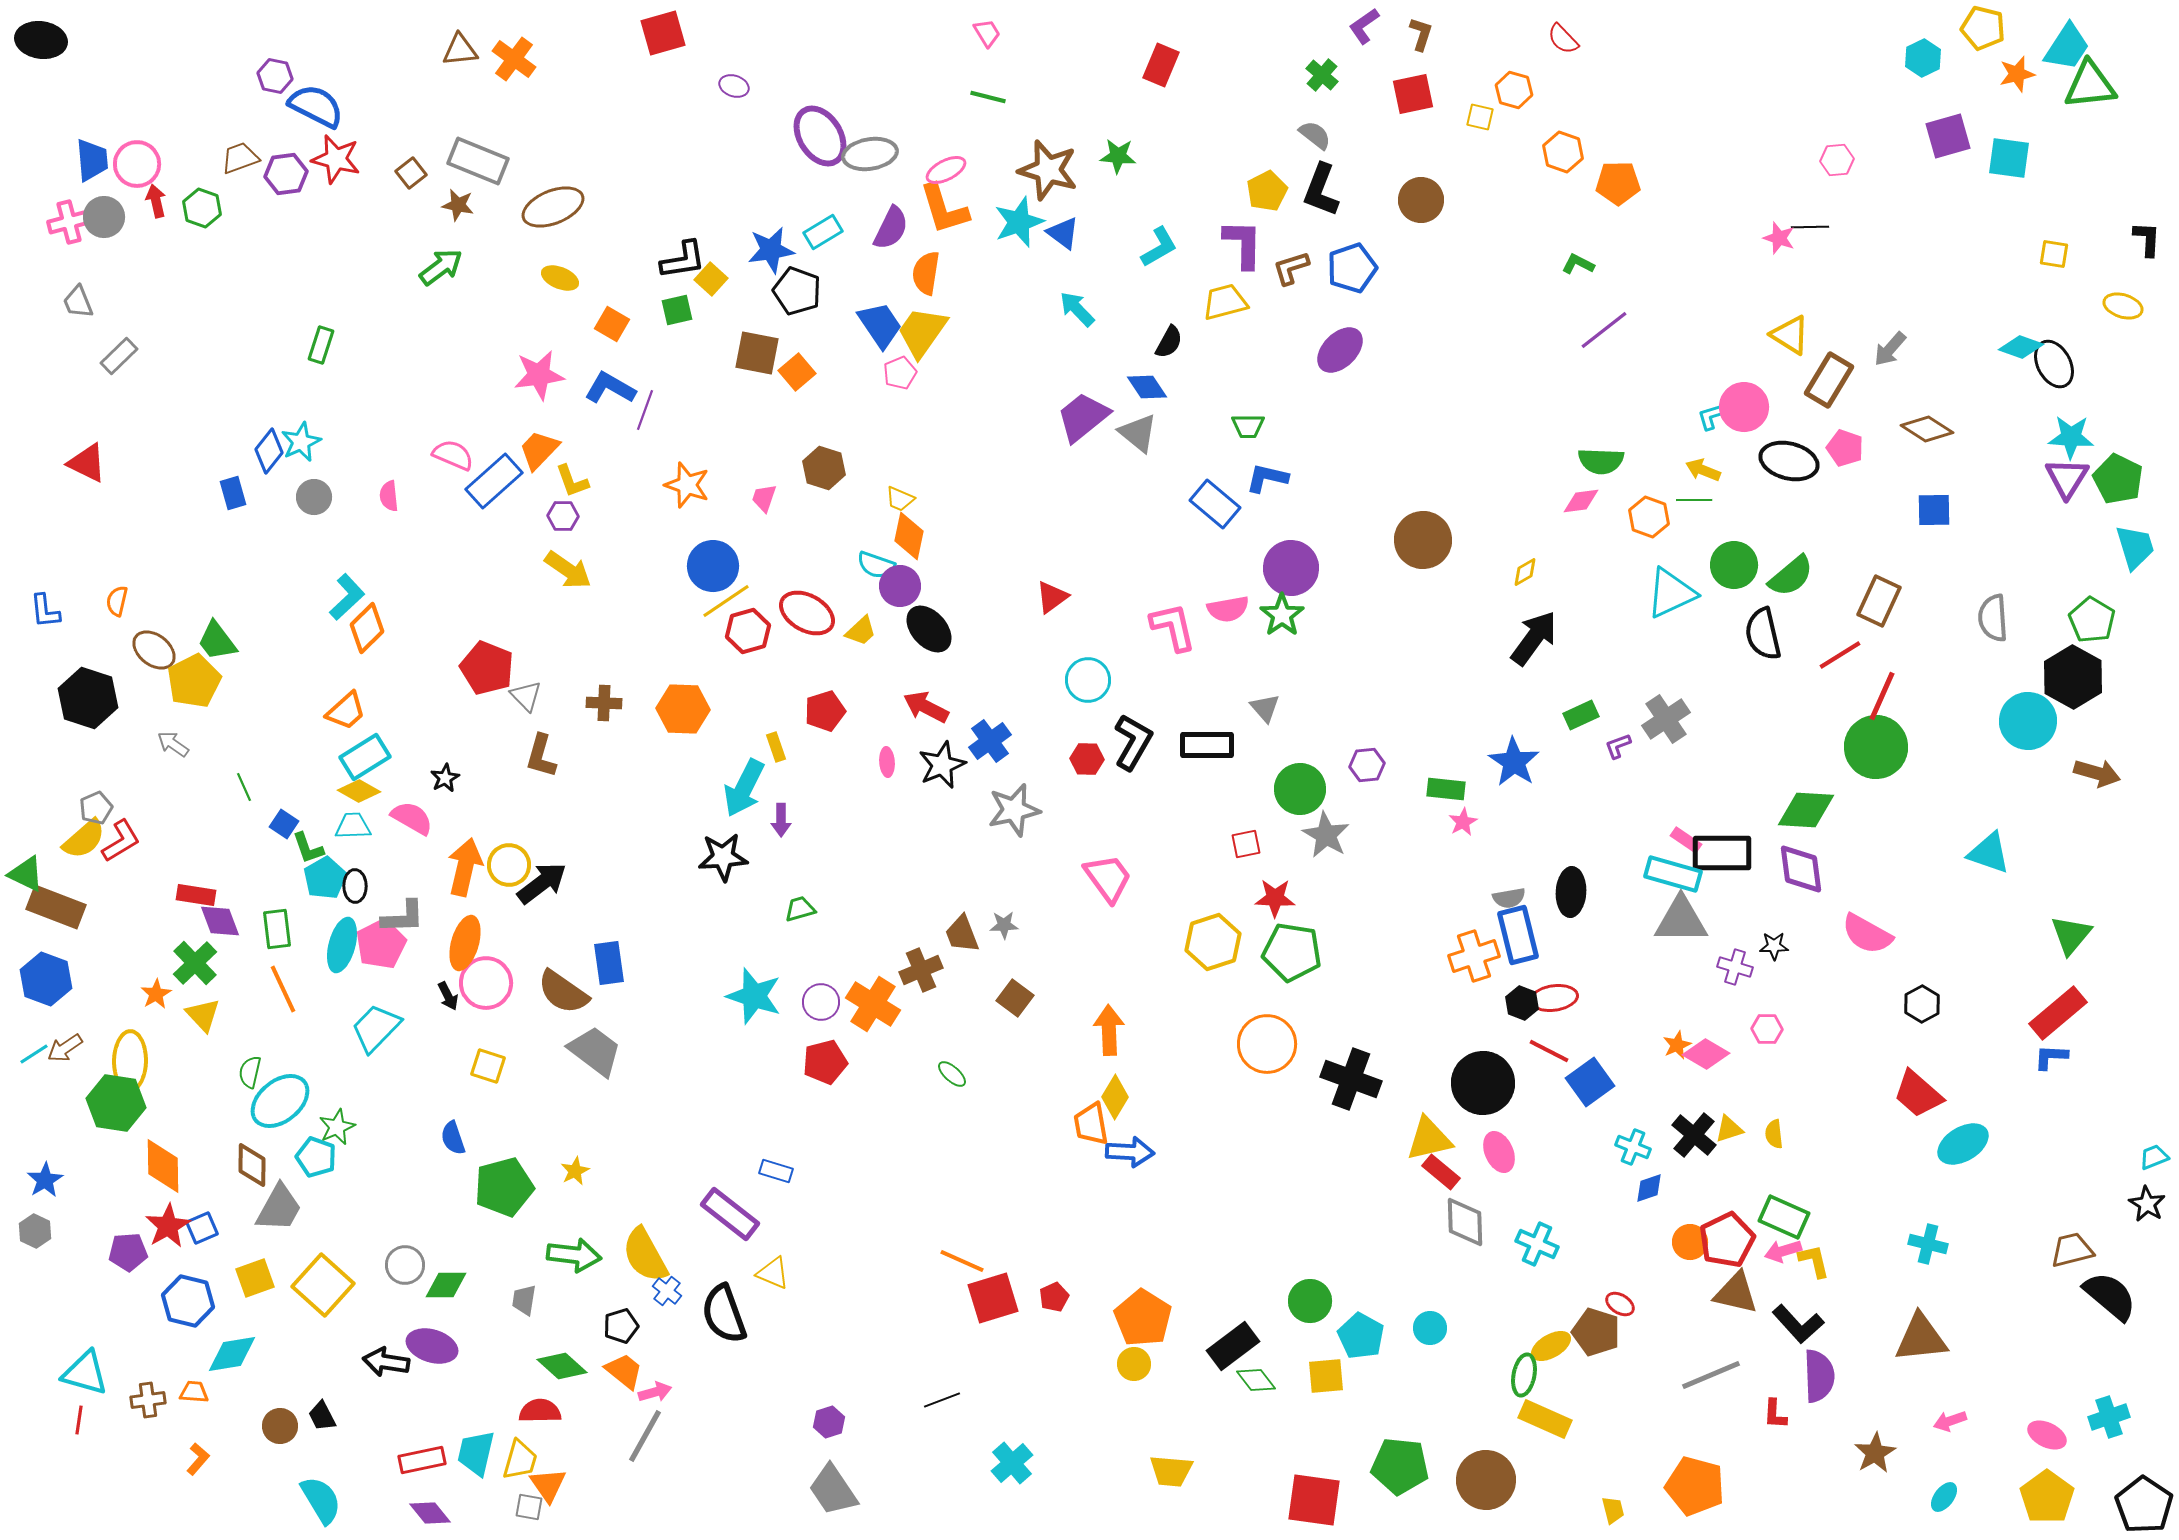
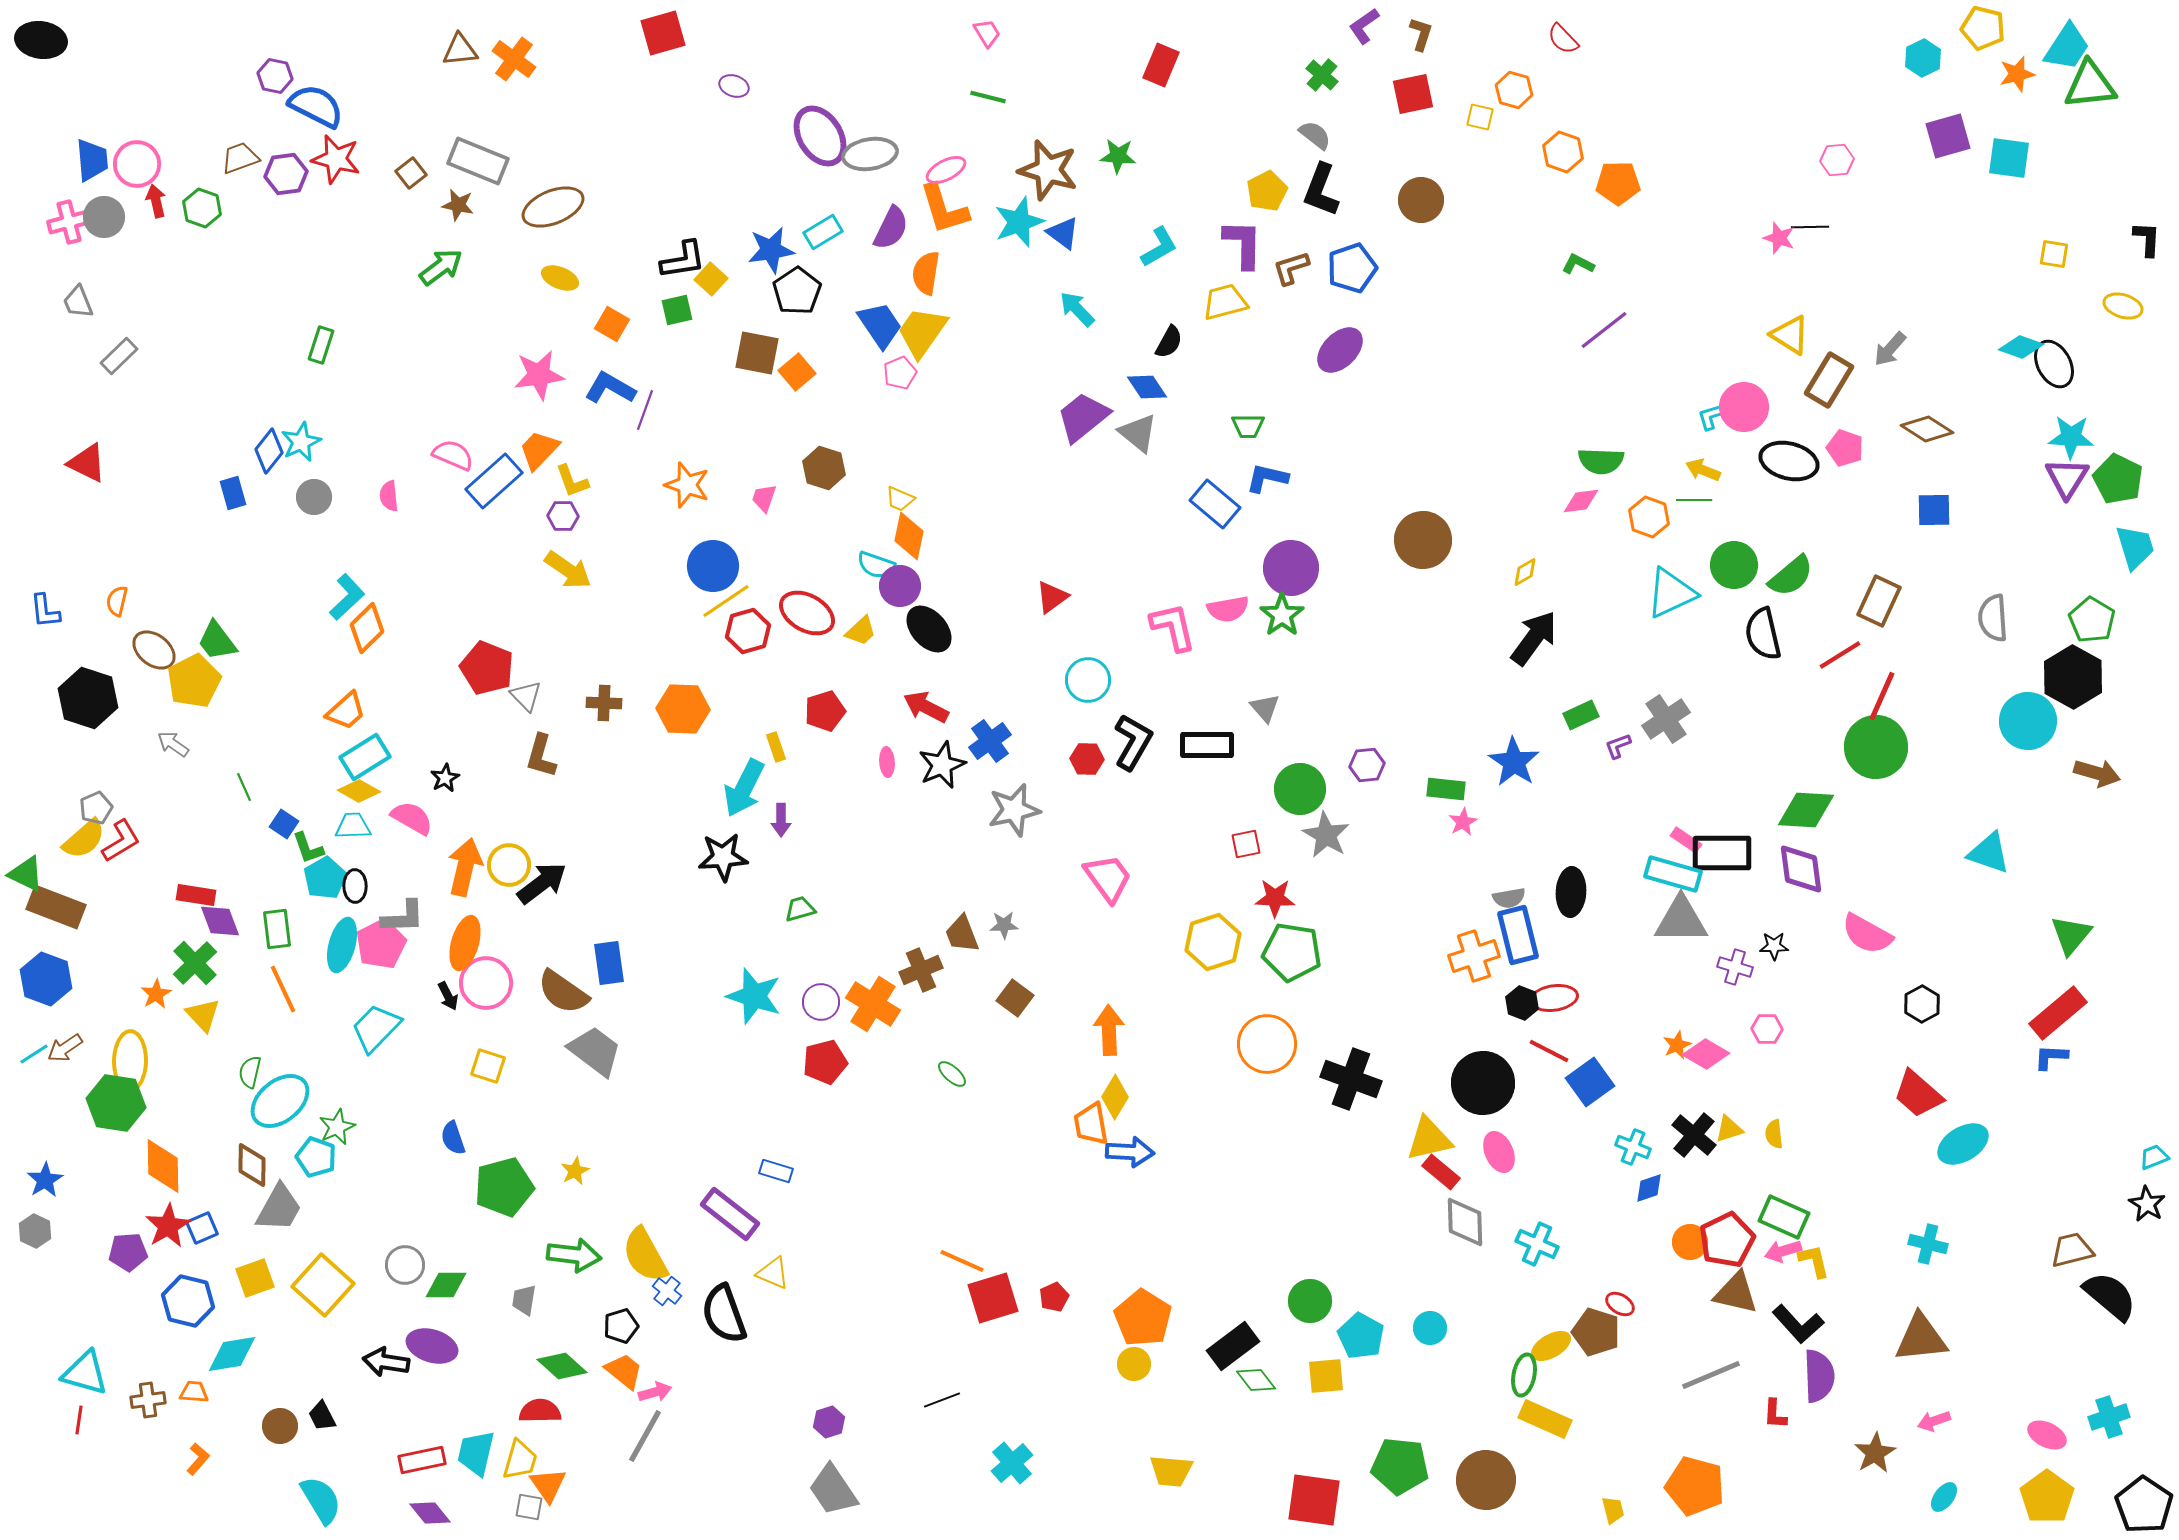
black pentagon at (797, 291): rotated 18 degrees clockwise
pink arrow at (1950, 1421): moved 16 px left
